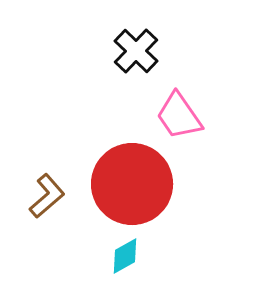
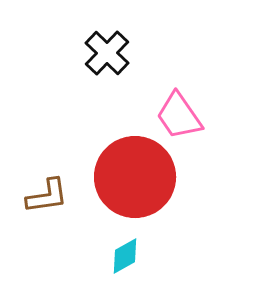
black cross: moved 29 px left, 2 px down
red circle: moved 3 px right, 7 px up
brown L-shape: rotated 33 degrees clockwise
